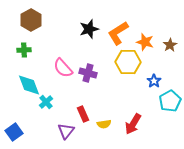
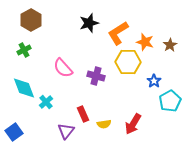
black star: moved 6 px up
green cross: rotated 24 degrees counterclockwise
purple cross: moved 8 px right, 3 px down
cyan diamond: moved 5 px left, 3 px down
